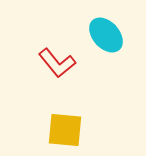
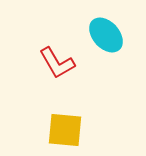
red L-shape: rotated 9 degrees clockwise
